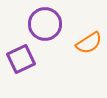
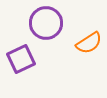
purple circle: moved 1 px right, 1 px up
